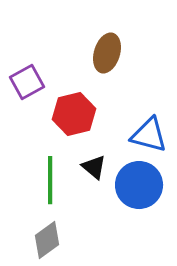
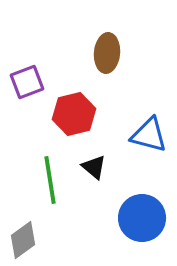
brown ellipse: rotated 12 degrees counterclockwise
purple square: rotated 8 degrees clockwise
green line: rotated 9 degrees counterclockwise
blue circle: moved 3 px right, 33 px down
gray diamond: moved 24 px left
